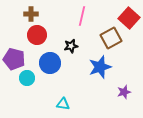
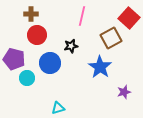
blue star: rotated 20 degrees counterclockwise
cyan triangle: moved 5 px left, 4 px down; rotated 24 degrees counterclockwise
